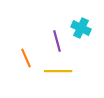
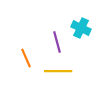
purple line: moved 1 px down
